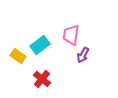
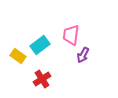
red cross: rotated 18 degrees clockwise
